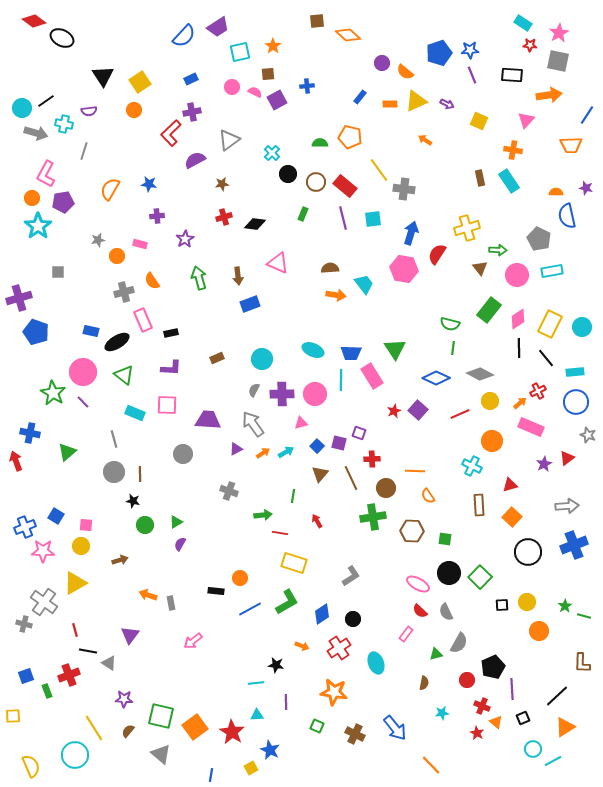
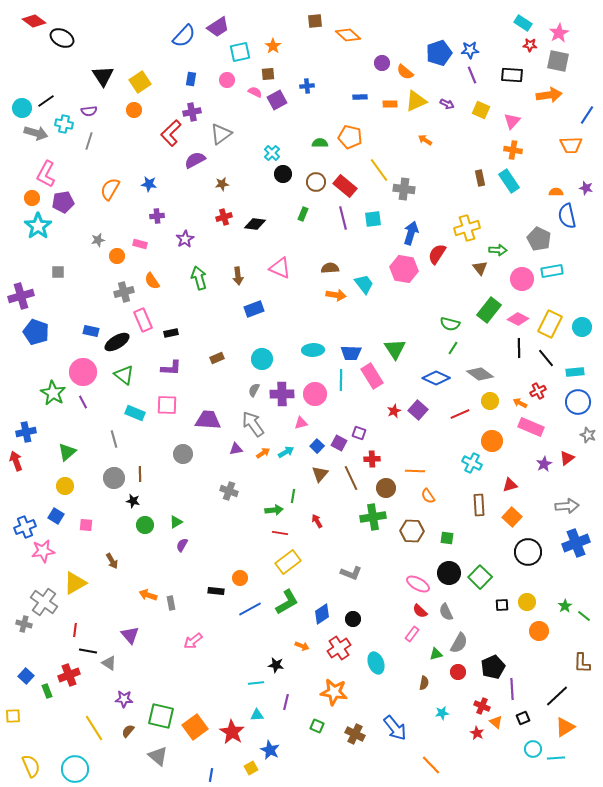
brown square at (317, 21): moved 2 px left
blue rectangle at (191, 79): rotated 56 degrees counterclockwise
pink circle at (232, 87): moved 5 px left, 7 px up
blue rectangle at (360, 97): rotated 48 degrees clockwise
pink triangle at (526, 120): moved 14 px left, 1 px down
yellow square at (479, 121): moved 2 px right, 11 px up
gray triangle at (229, 140): moved 8 px left, 6 px up
gray line at (84, 151): moved 5 px right, 10 px up
black circle at (288, 174): moved 5 px left
pink triangle at (278, 263): moved 2 px right, 5 px down
pink circle at (517, 275): moved 5 px right, 4 px down
purple cross at (19, 298): moved 2 px right, 2 px up
blue rectangle at (250, 304): moved 4 px right, 5 px down
pink diamond at (518, 319): rotated 60 degrees clockwise
green line at (453, 348): rotated 24 degrees clockwise
cyan ellipse at (313, 350): rotated 25 degrees counterclockwise
gray diamond at (480, 374): rotated 8 degrees clockwise
purple line at (83, 402): rotated 16 degrees clockwise
blue circle at (576, 402): moved 2 px right
orange arrow at (520, 403): rotated 112 degrees counterclockwise
blue cross at (30, 433): moved 4 px left, 1 px up; rotated 24 degrees counterclockwise
purple square at (339, 443): rotated 14 degrees clockwise
purple triangle at (236, 449): rotated 16 degrees clockwise
cyan cross at (472, 466): moved 3 px up
gray circle at (114, 472): moved 6 px down
green arrow at (263, 515): moved 11 px right, 5 px up
green square at (445, 539): moved 2 px right, 1 px up
purple semicircle at (180, 544): moved 2 px right, 1 px down
blue cross at (574, 545): moved 2 px right, 2 px up
yellow circle at (81, 546): moved 16 px left, 60 px up
pink star at (43, 551): rotated 10 degrees counterclockwise
brown arrow at (120, 560): moved 8 px left, 1 px down; rotated 77 degrees clockwise
yellow rectangle at (294, 563): moved 6 px left, 1 px up; rotated 55 degrees counterclockwise
gray L-shape at (351, 576): moved 3 px up; rotated 55 degrees clockwise
green line at (584, 616): rotated 24 degrees clockwise
red line at (75, 630): rotated 24 degrees clockwise
pink rectangle at (406, 634): moved 6 px right
purple triangle at (130, 635): rotated 18 degrees counterclockwise
blue square at (26, 676): rotated 28 degrees counterclockwise
red circle at (467, 680): moved 9 px left, 8 px up
purple line at (286, 702): rotated 14 degrees clockwise
gray triangle at (161, 754): moved 3 px left, 2 px down
cyan circle at (75, 755): moved 14 px down
cyan line at (553, 761): moved 3 px right, 3 px up; rotated 24 degrees clockwise
